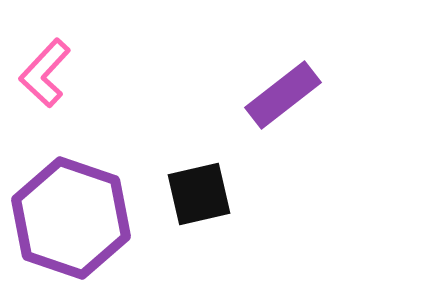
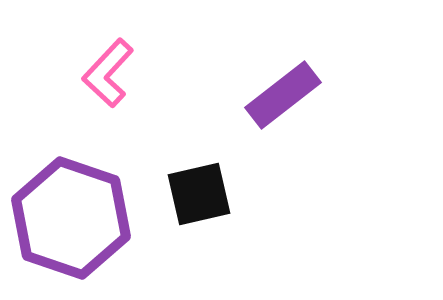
pink L-shape: moved 63 px right
